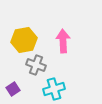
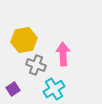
pink arrow: moved 13 px down
cyan cross: rotated 15 degrees counterclockwise
